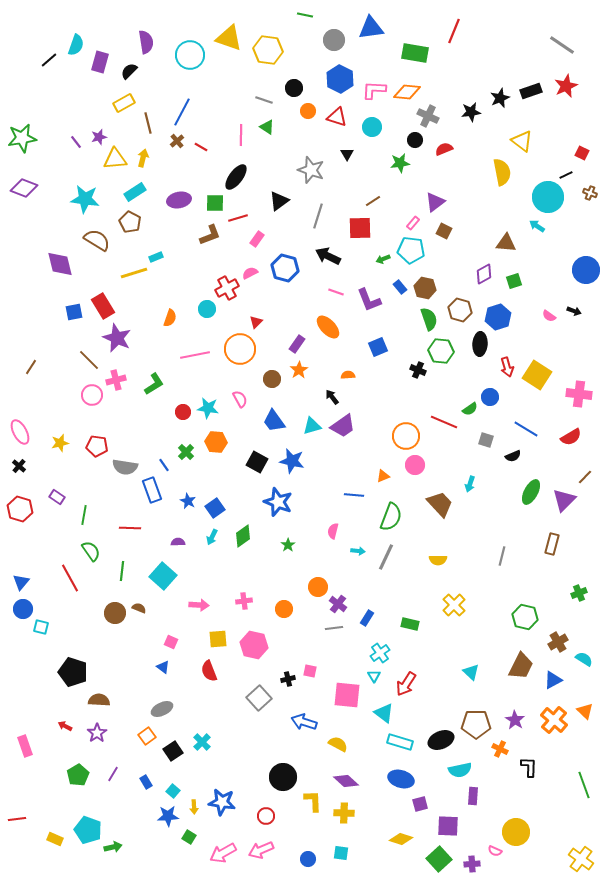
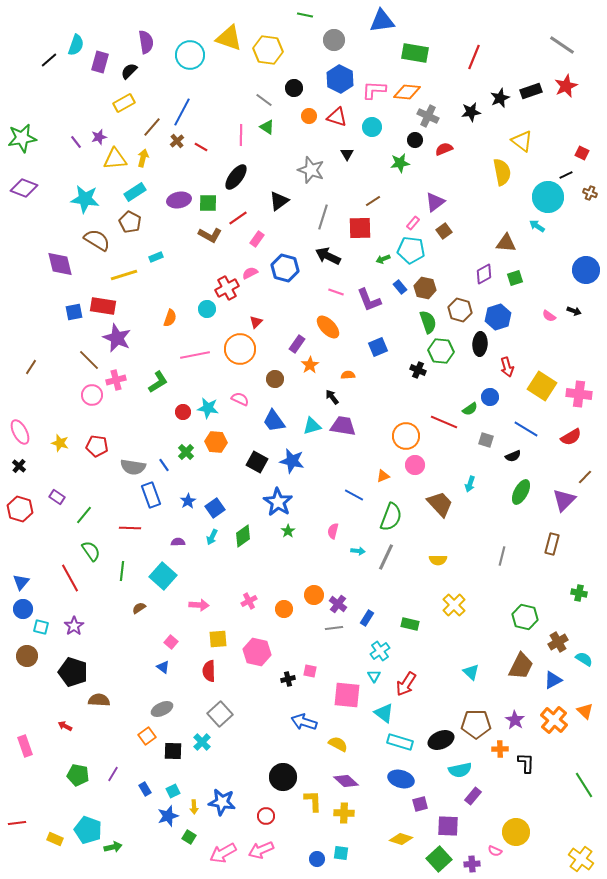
blue triangle at (371, 28): moved 11 px right, 7 px up
red line at (454, 31): moved 20 px right, 26 px down
gray line at (264, 100): rotated 18 degrees clockwise
orange circle at (308, 111): moved 1 px right, 5 px down
brown line at (148, 123): moved 4 px right, 4 px down; rotated 55 degrees clockwise
green square at (215, 203): moved 7 px left
gray line at (318, 216): moved 5 px right, 1 px down
red line at (238, 218): rotated 18 degrees counterclockwise
brown square at (444, 231): rotated 28 degrees clockwise
brown L-shape at (210, 235): rotated 50 degrees clockwise
yellow line at (134, 273): moved 10 px left, 2 px down
green square at (514, 281): moved 1 px right, 3 px up
red rectangle at (103, 306): rotated 50 degrees counterclockwise
green semicircle at (429, 319): moved 1 px left, 3 px down
orange star at (299, 370): moved 11 px right, 5 px up
yellow square at (537, 375): moved 5 px right, 11 px down
brown circle at (272, 379): moved 3 px right
green L-shape at (154, 384): moved 4 px right, 2 px up
pink semicircle at (240, 399): rotated 36 degrees counterclockwise
purple trapezoid at (343, 426): rotated 136 degrees counterclockwise
yellow star at (60, 443): rotated 30 degrees clockwise
gray semicircle at (125, 467): moved 8 px right
blue rectangle at (152, 490): moved 1 px left, 5 px down
green ellipse at (531, 492): moved 10 px left
blue line at (354, 495): rotated 24 degrees clockwise
blue star at (188, 501): rotated 14 degrees clockwise
blue star at (278, 502): rotated 12 degrees clockwise
green line at (84, 515): rotated 30 degrees clockwise
green star at (288, 545): moved 14 px up
orange circle at (318, 587): moved 4 px left, 8 px down
green cross at (579, 593): rotated 35 degrees clockwise
pink cross at (244, 601): moved 5 px right; rotated 21 degrees counterclockwise
brown semicircle at (139, 608): rotated 56 degrees counterclockwise
brown circle at (115, 613): moved 88 px left, 43 px down
pink square at (171, 642): rotated 16 degrees clockwise
pink hexagon at (254, 645): moved 3 px right, 7 px down
cyan cross at (380, 653): moved 2 px up
red semicircle at (209, 671): rotated 20 degrees clockwise
gray square at (259, 698): moved 39 px left, 16 px down
purple star at (97, 733): moved 23 px left, 107 px up
orange cross at (500, 749): rotated 28 degrees counterclockwise
black square at (173, 751): rotated 36 degrees clockwise
black L-shape at (529, 767): moved 3 px left, 4 px up
green pentagon at (78, 775): rotated 30 degrees counterclockwise
blue rectangle at (146, 782): moved 1 px left, 7 px down
green line at (584, 785): rotated 12 degrees counterclockwise
cyan square at (173, 791): rotated 24 degrees clockwise
purple rectangle at (473, 796): rotated 36 degrees clockwise
blue star at (168, 816): rotated 15 degrees counterclockwise
red line at (17, 819): moved 4 px down
blue circle at (308, 859): moved 9 px right
